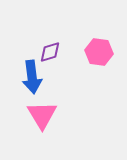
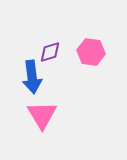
pink hexagon: moved 8 px left
